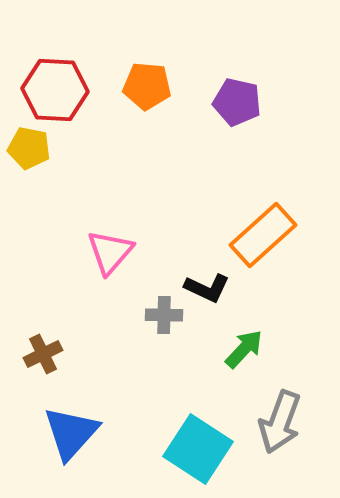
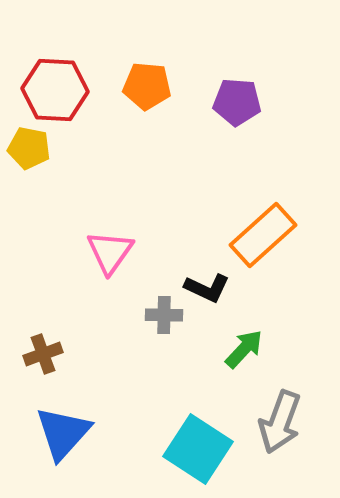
purple pentagon: rotated 9 degrees counterclockwise
pink triangle: rotated 6 degrees counterclockwise
brown cross: rotated 6 degrees clockwise
blue triangle: moved 8 px left
